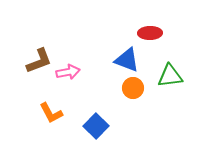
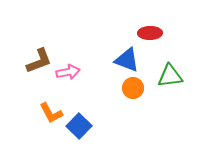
blue square: moved 17 px left
